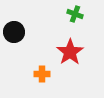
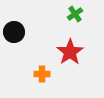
green cross: rotated 35 degrees clockwise
